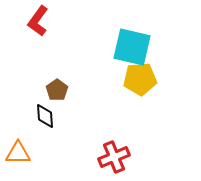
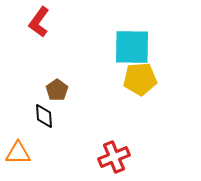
red L-shape: moved 1 px right, 1 px down
cyan square: rotated 12 degrees counterclockwise
black diamond: moved 1 px left
